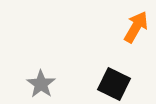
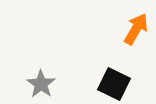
orange arrow: moved 2 px down
